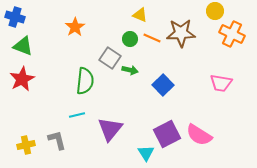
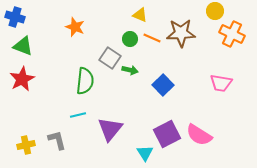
orange star: rotated 18 degrees counterclockwise
cyan line: moved 1 px right
cyan triangle: moved 1 px left
